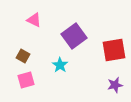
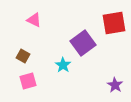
purple square: moved 9 px right, 7 px down
red square: moved 27 px up
cyan star: moved 3 px right
pink square: moved 2 px right, 1 px down
purple star: rotated 28 degrees counterclockwise
